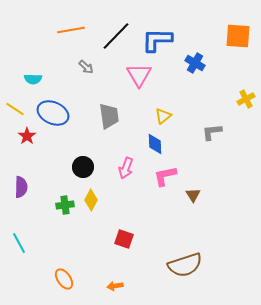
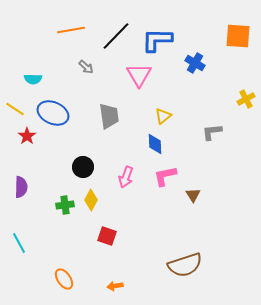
pink arrow: moved 9 px down
red square: moved 17 px left, 3 px up
